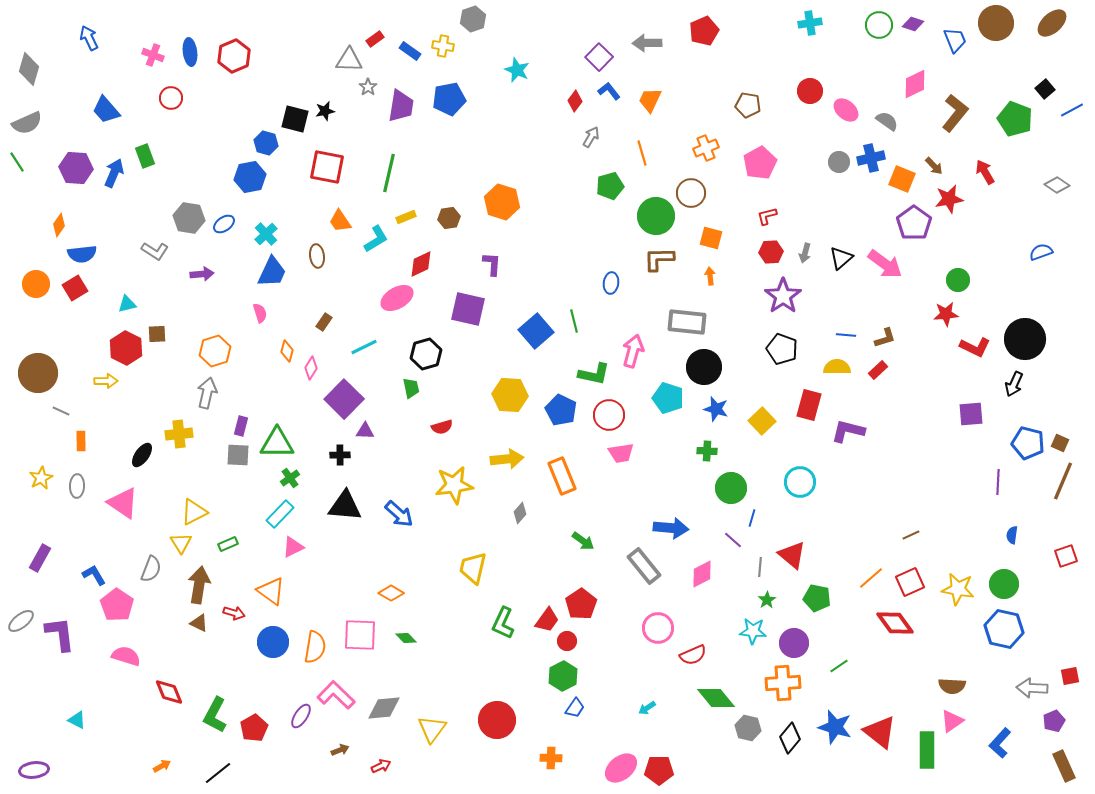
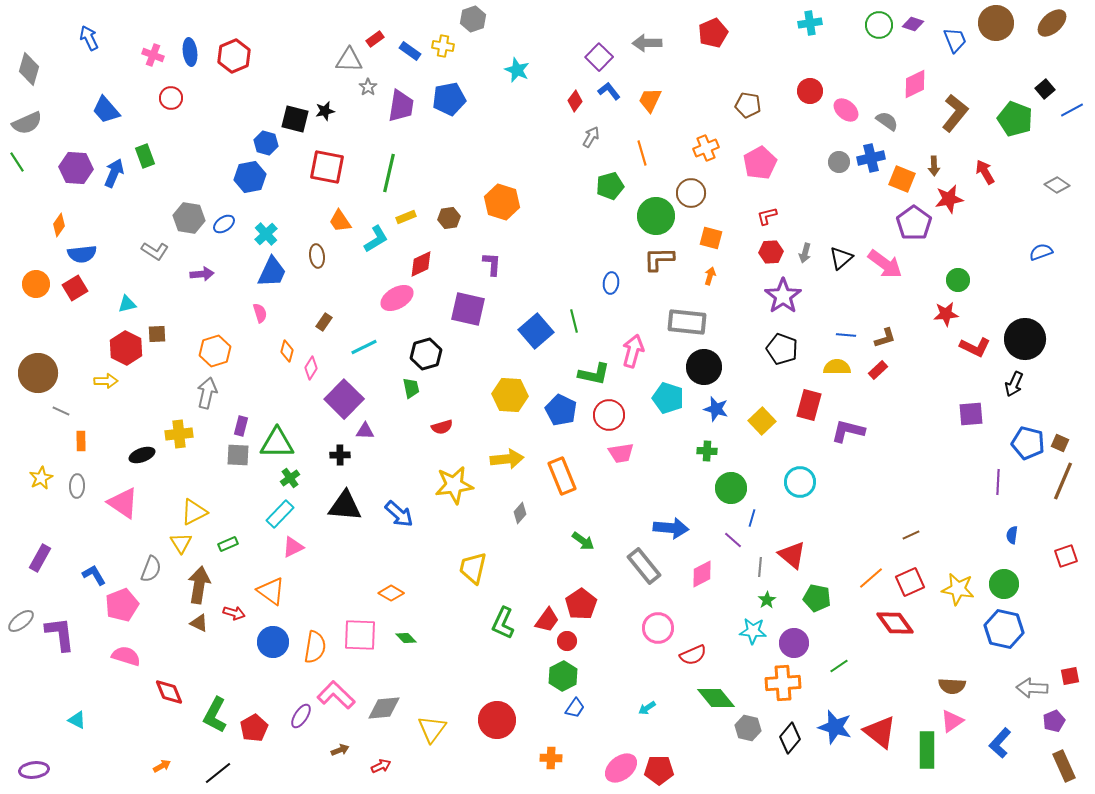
red pentagon at (704, 31): moved 9 px right, 2 px down
brown arrow at (934, 166): rotated 42 degrees clockwise
orange arrow at (710, 276): rotated 24 degrees clockwise
black ellipse at (142, 455): rotated 35 degrees clockwise
pink pentagon at (117, 605): moved 5 px right; rotated 16 degrees clockwise
